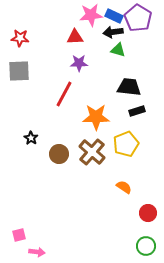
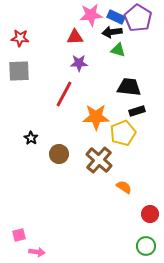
blue rectangle: moved 2 px right, 1 px down
black arrow: moved 1 px left
yellow pentagon: moved 3 px left, 11 px up
brown cross: moved 7 px right, 8 px down
red circle: moved 2 px right, 1 px down
